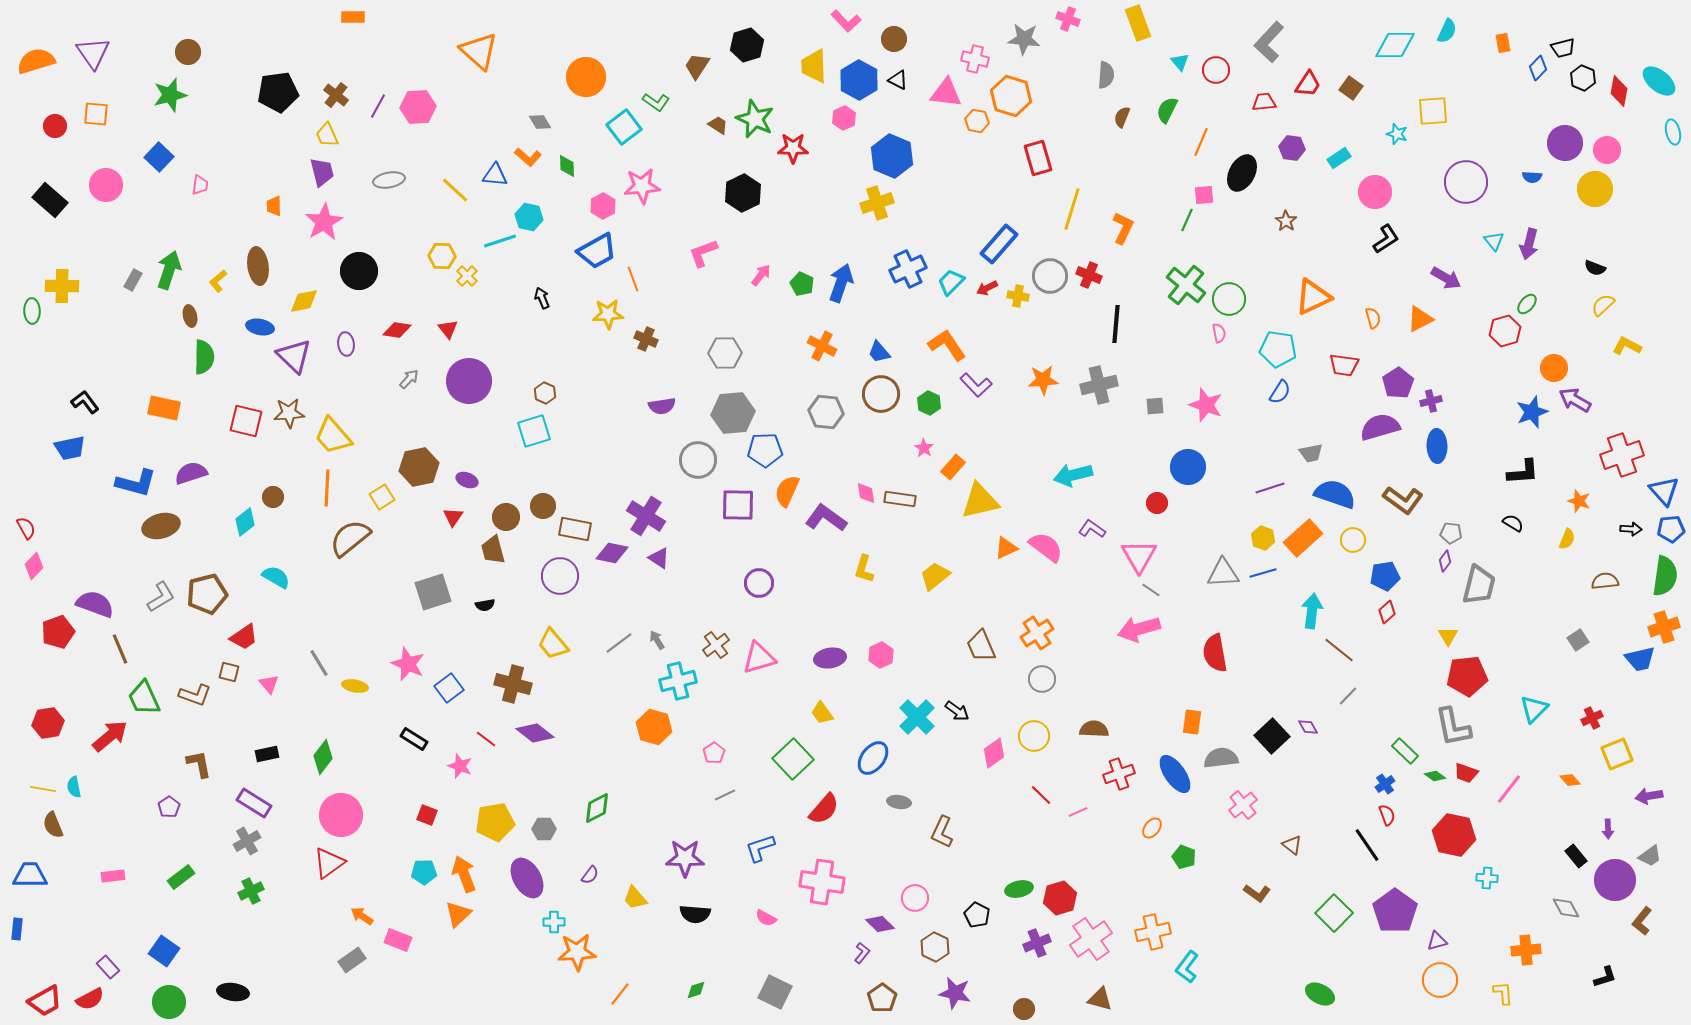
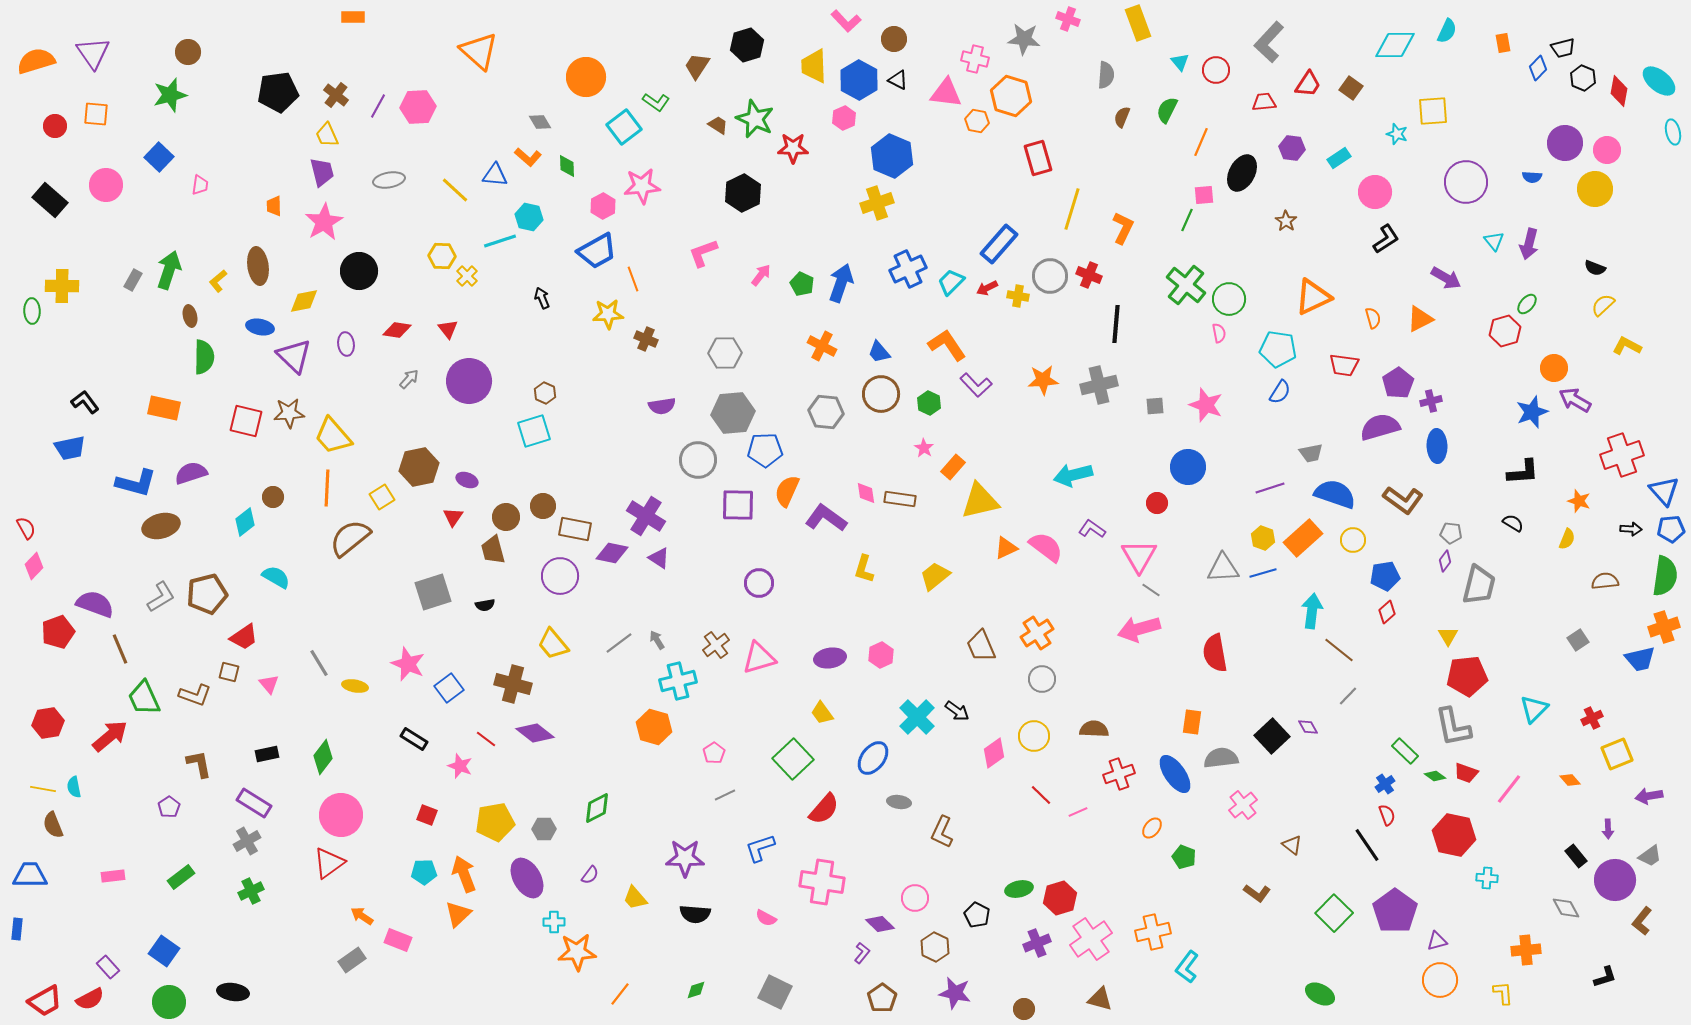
gray triangle at (1223, 573): moved 5 px up
